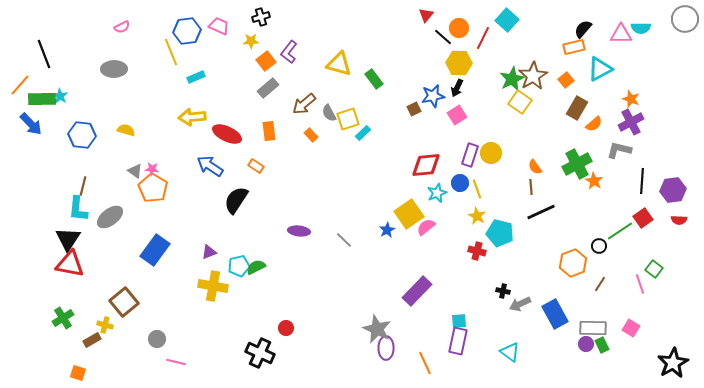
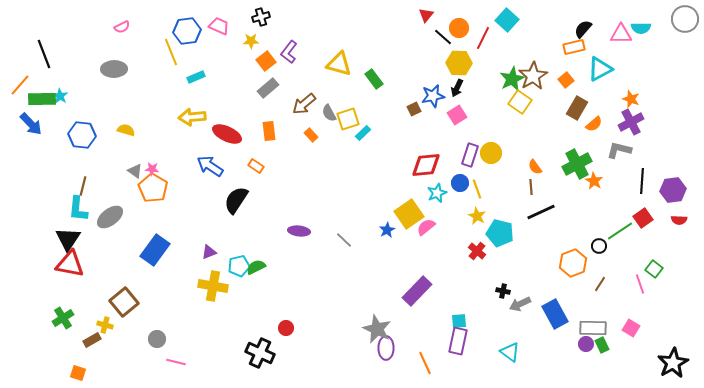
red cross at (477, 251): rotated 24 degrees clockwise
